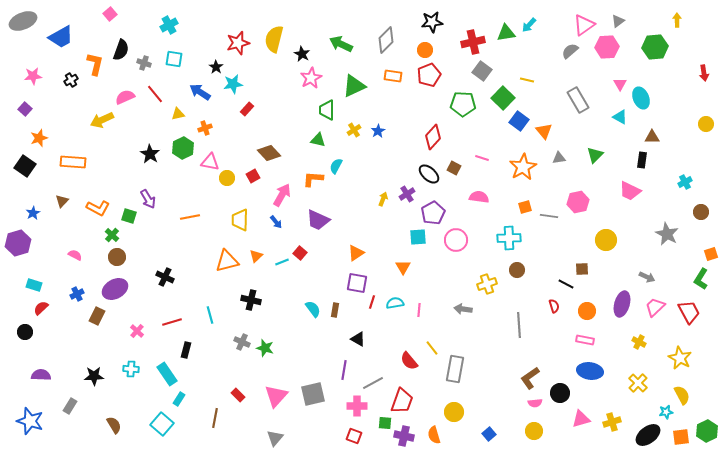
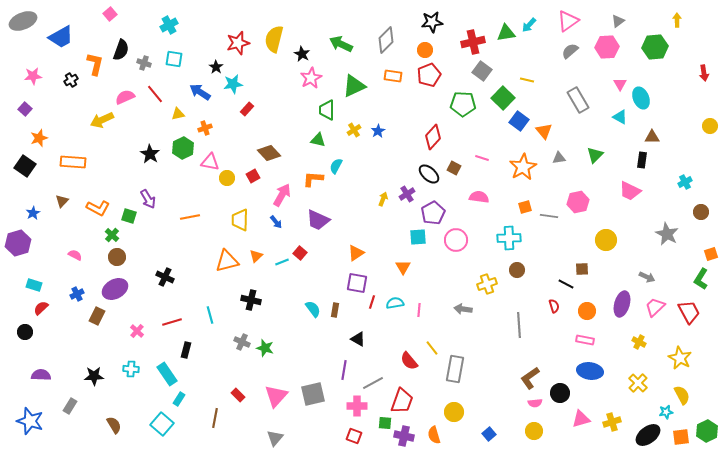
pink triangle at (584, 25): moved 16 px left, 4 px up
yellow circle at (706, 124): moved 4 px right, 2 px down
